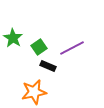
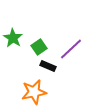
purple line: moved 1 px left, 1 px down; rotated 15 degrees counterclockwise
